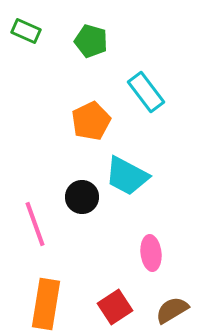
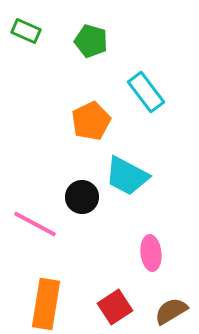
pink line: rotated 42 degrees counterclockwise
brown semicircle: moved 1 px left, 1 px down
